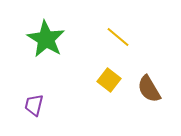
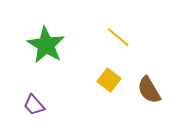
green star: moved 6 px down
brown semicircle: moved 1 px down
purple trapezoid: rotated 55 degrees counterclockwise
